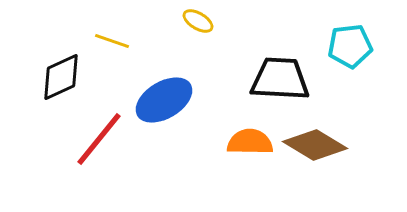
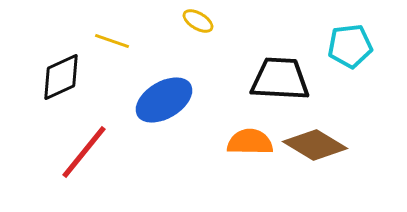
red line: moved 15 px left, 13 px down
